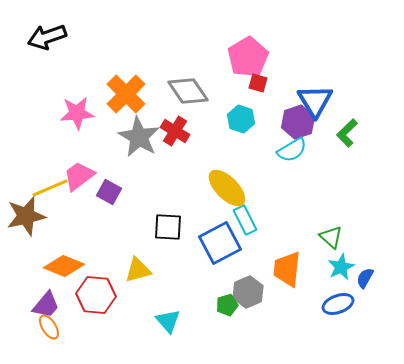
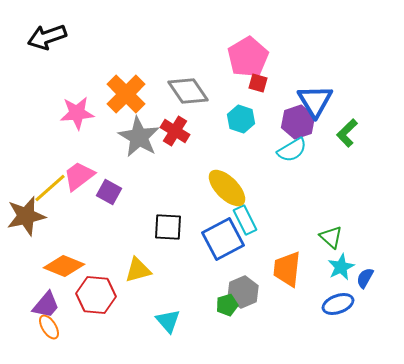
yellow line: rotated 18 degrees counterclockwise
blue square: moved 3 px right, 4 px up
gray hexagon: moved 5 px left
